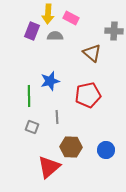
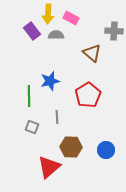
purple rectangle: rotated 60 degrees counterclockwise
gray semicircle: moved 1 px right, 1 px up
red pentagon: rotated 20 degrees counterclockwise
